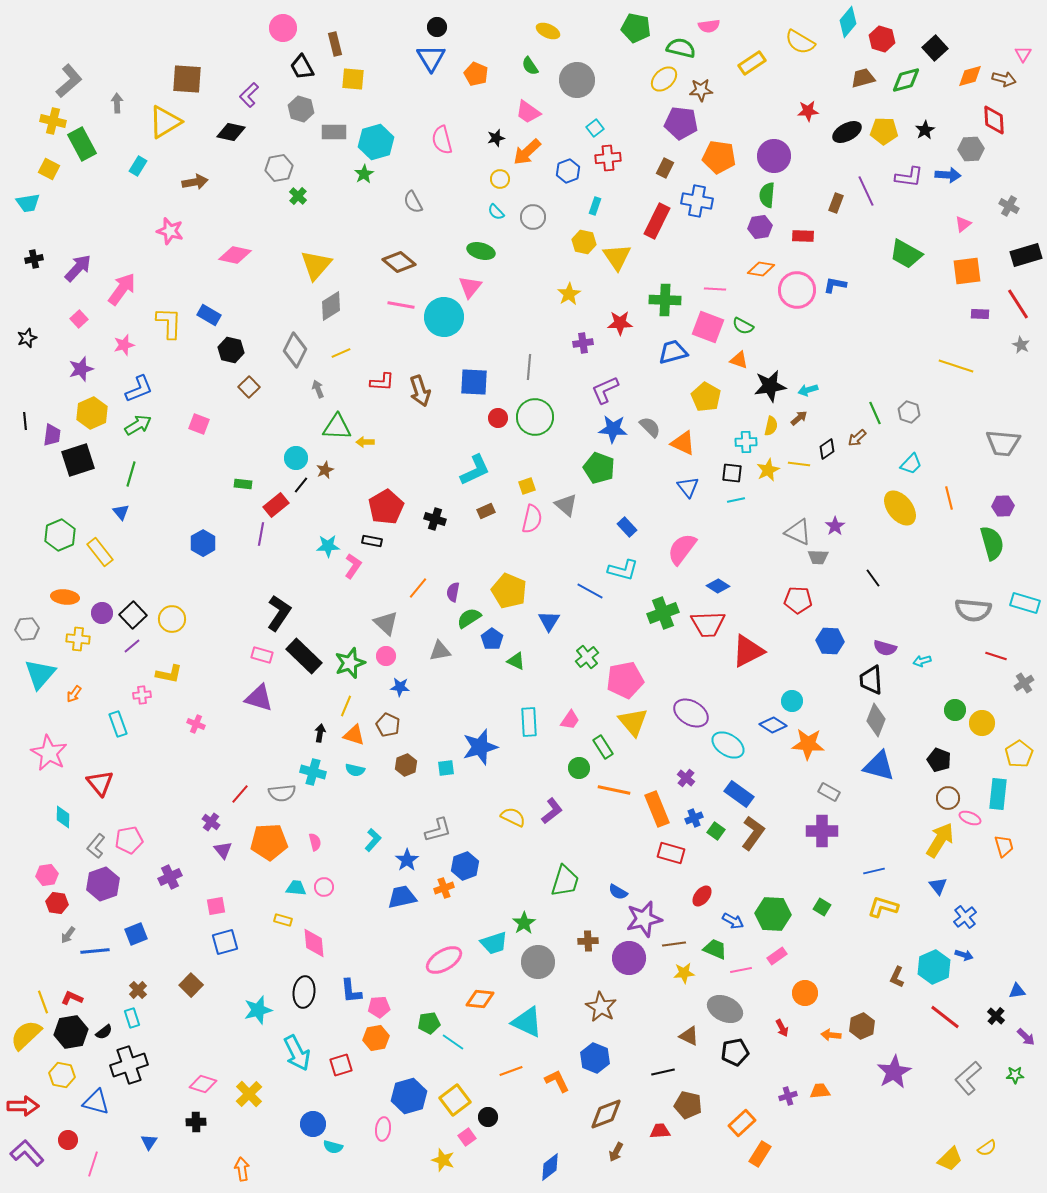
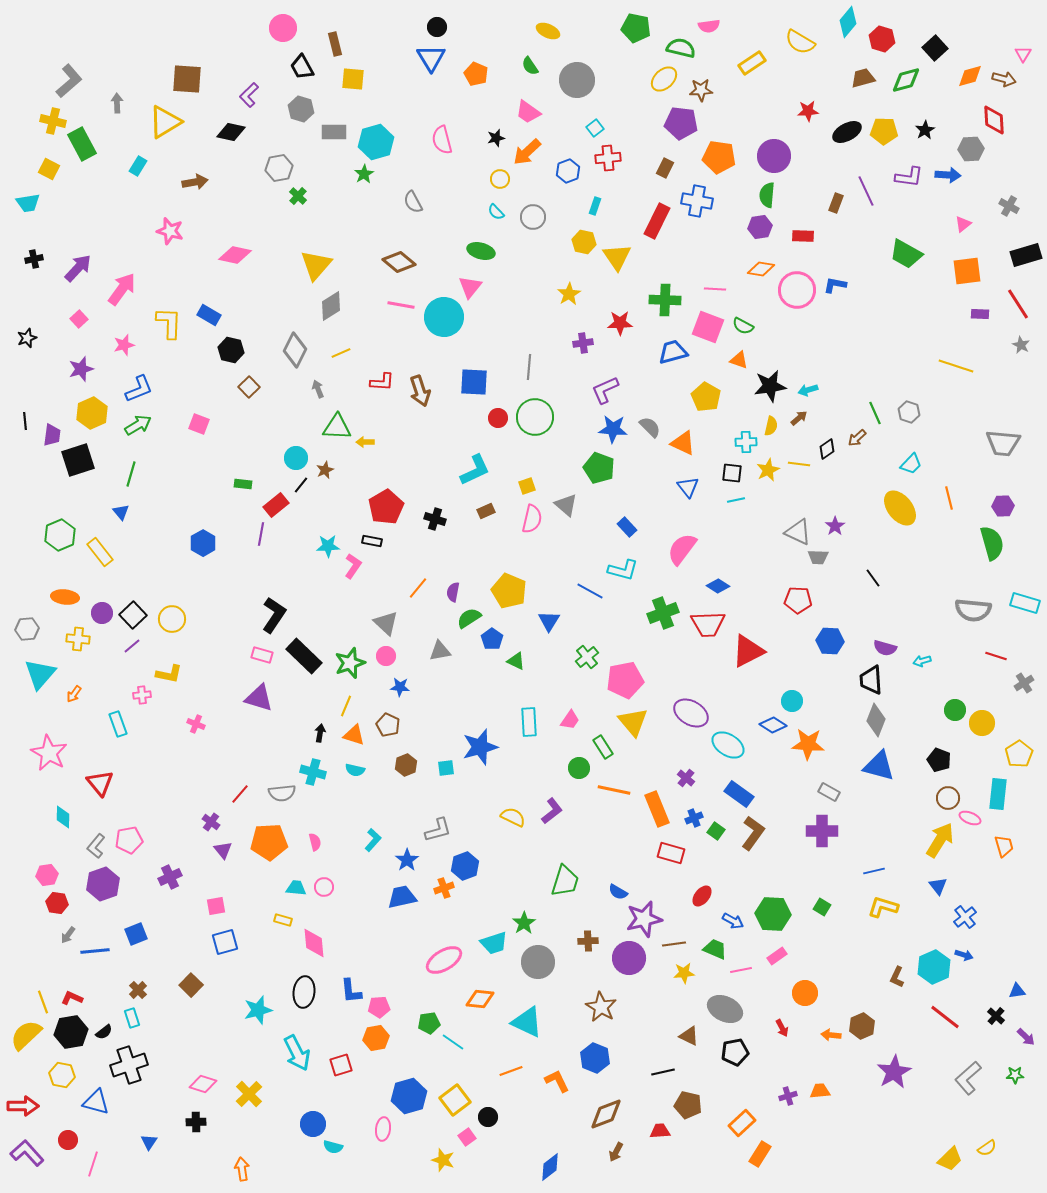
black L-shape at (279, 613): moved 5 px left, 2 px down
